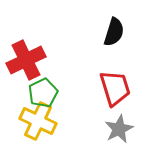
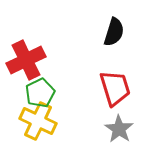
green pentagon: moved 3 px left
gray star: rotated 12 degrees counterclockwise
